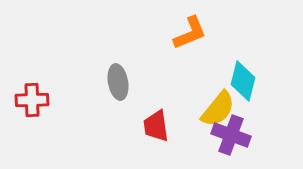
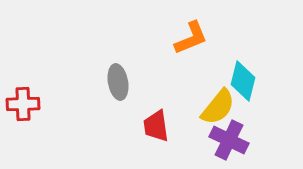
orange L-shape: moved 1 px right, 5 px down
red cross: moved 9 px left, 4 px down
yellow semicircle: moved 2 px up
purple cross: moved 2 px left, 5 px down; rotated 6 degrees clockwise
